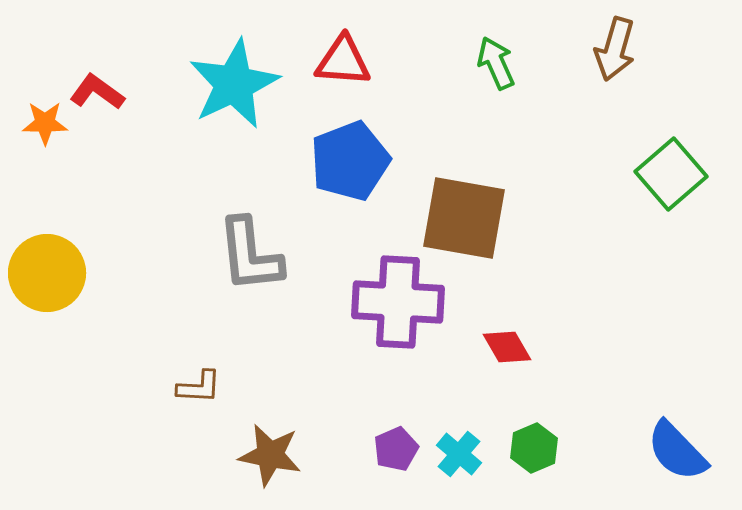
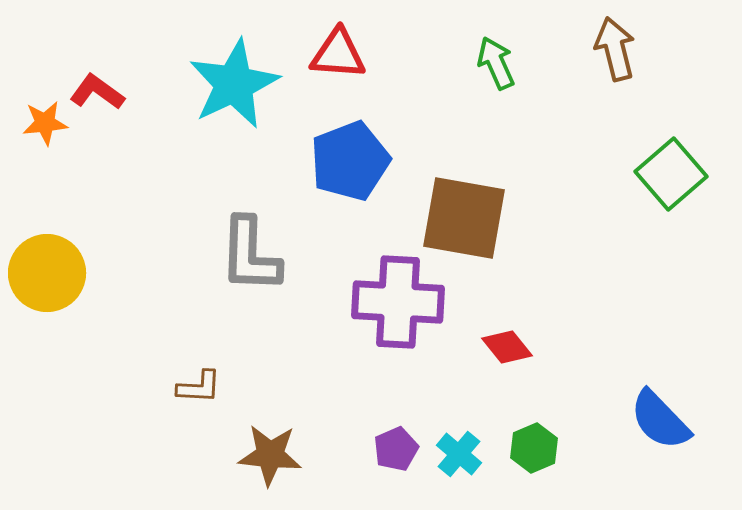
brown arrow: rotated 150 degrees clockwise
red triangle: moved 5 px left, 7 px up
orange star: rotated 6 degrees counterclockwise
gray L-shape: rotated 8 degrees clockwise
red diamond: rotated 9 degrees counterclockwise
blue semicircle: moved 17 px left, 31 px up
brown star: rotated 6 degrees counterclockwise
